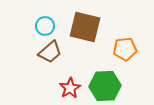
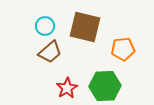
orange pentagon: moved 2 px left
red star: moved 3 px left
